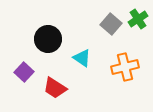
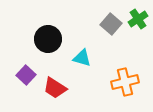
cyan triangle: rotated 18 degrees counterclockwise
orange cross: moved 15 px down
purple square: moved 2 px right, 3 px down
